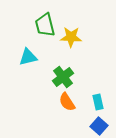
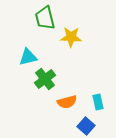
green trapezoid: moved 7 px up
green cross: moved 18 px left, 2 px down
orange semicircle: rotated 72 degrees counterclockwise
blue square: moved 13 px left
